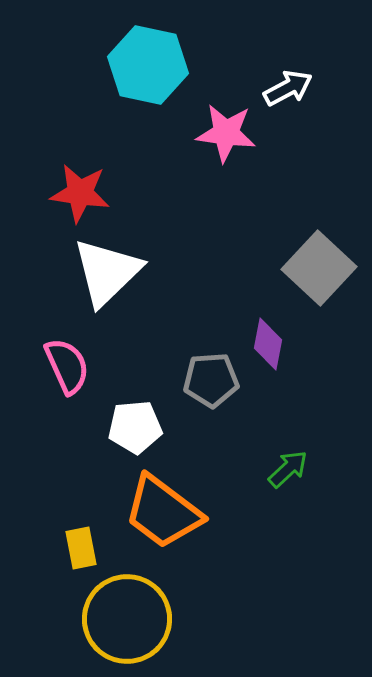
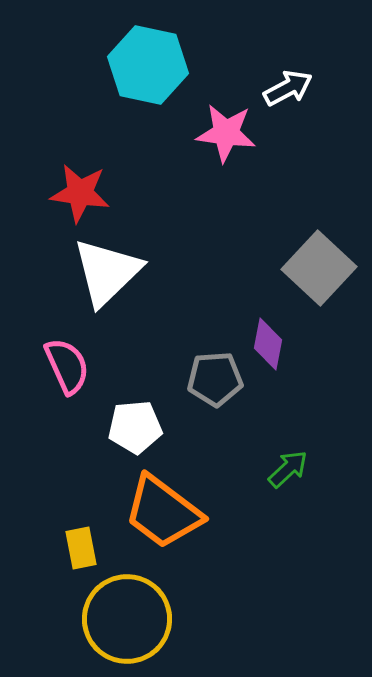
gray pentagon: moved 4 px right, 1 px up
